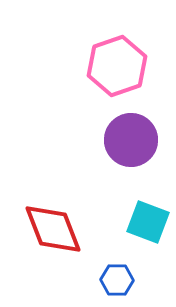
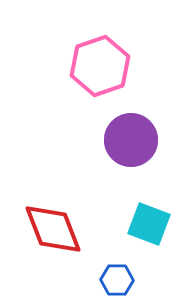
pink hexagon: moved 17 px left
cyan square: moved 1 px right, 2 px down
